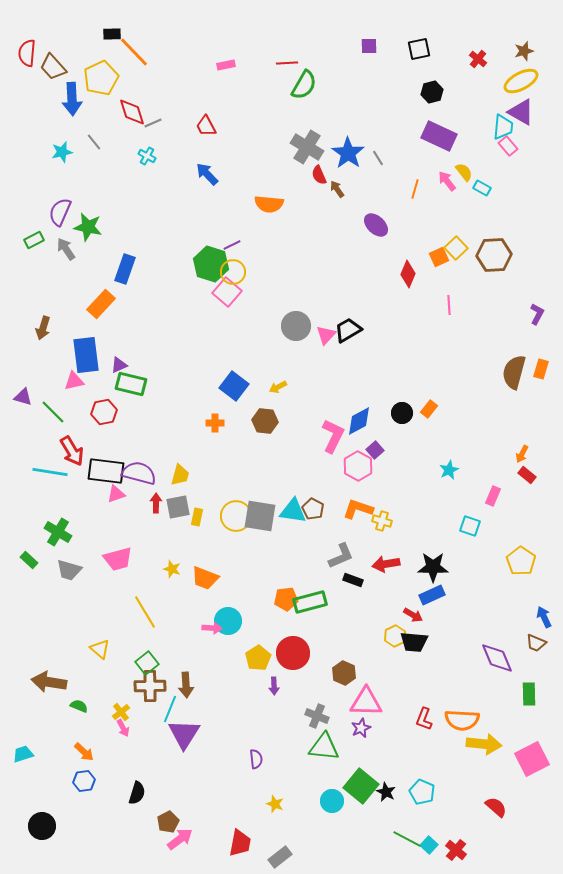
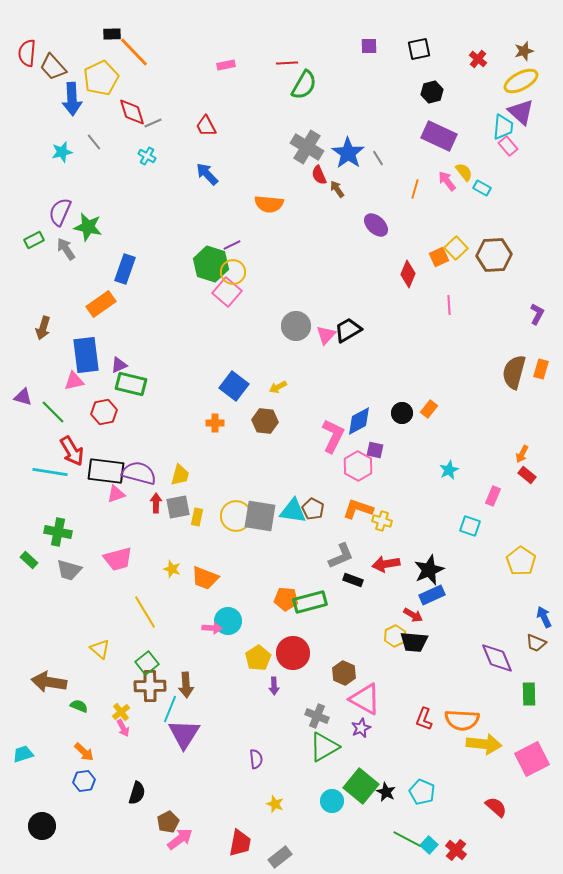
purple triangle at (521, 112): rotated 12 degrees clockwise
orange rectangle at (101, 304): rotated 12 degrees clockwise
purple square at (375, 450): rotated 36 degrees counterclockwise
green cross at (58, 532): rotated 20 degrees counterclockwise
black star at (433, 567): moved 4 px left, 3 px down; rotated 24 degrees counterclockwise
orange pentagon at (286, 599): rotated 10 degrees clockwise
pink triangle at (366, 702): moved 1 px left, 3 px up; rotated 28 degrees clockwise
green triangle at (324, 747): rotated 36 degrees counterclockwise
